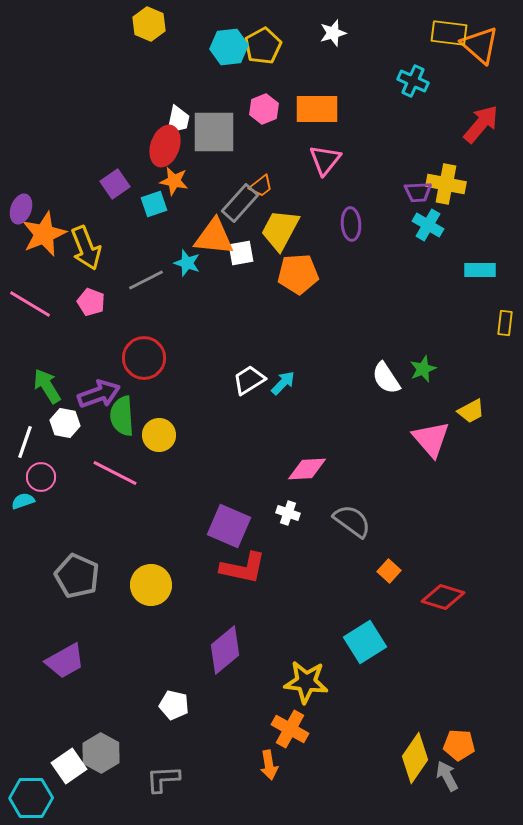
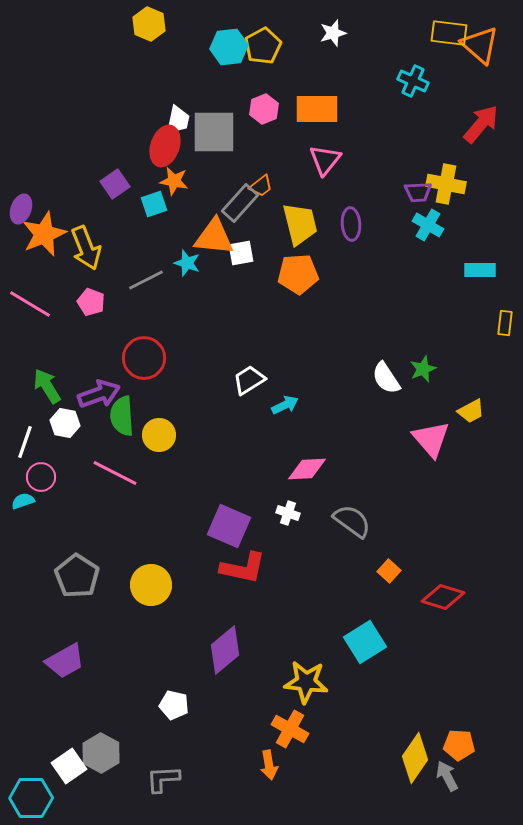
yellow trapezoid at (280, 230): moved 20 px right, 6 px up; rotated 138 degrees clockwise
cyan arrow at (283, 383): moved 2 px right, 22 px down; rotated 20 degrees clockwise
gray pentagon at (77, 576): rotated 9 degrees clockwise
